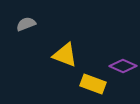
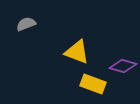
yellow triangle: moved 12 px right, 3 px up
purple diamond: rotated 8 degrees counterclockwise
